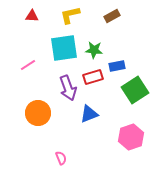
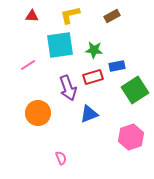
cyan square: moved 4 px left, 3 px up
